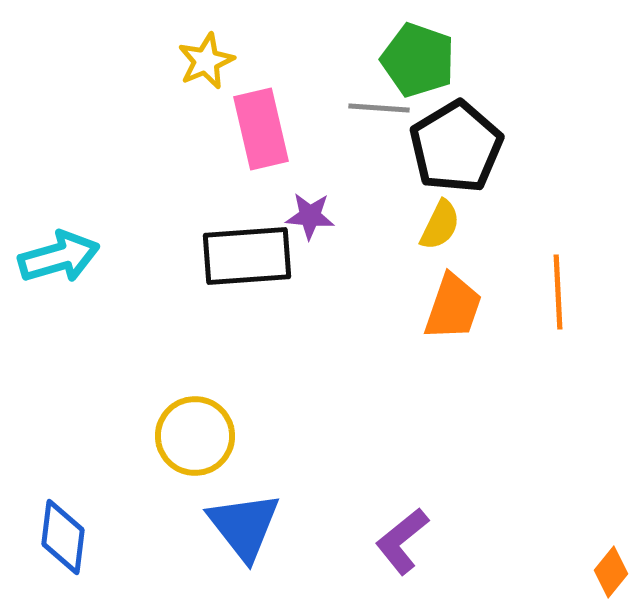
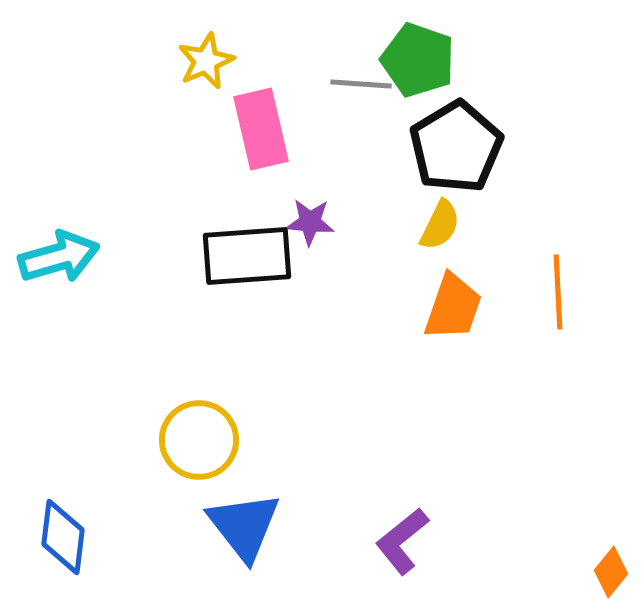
gray line: moved 18 px left, 24 px up
purple star: moved 6 px down
yellow circle: moved 4 px right, 4 px down
